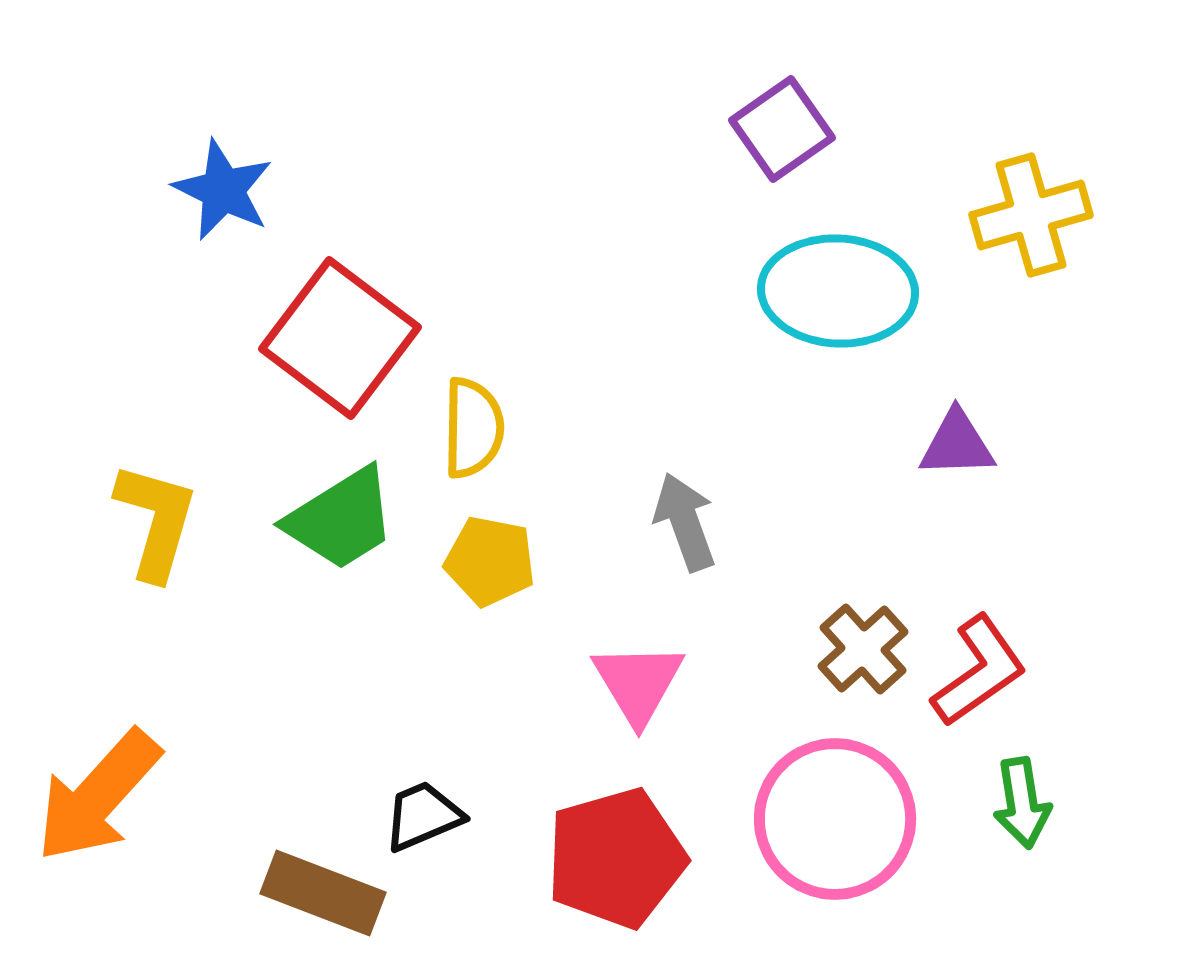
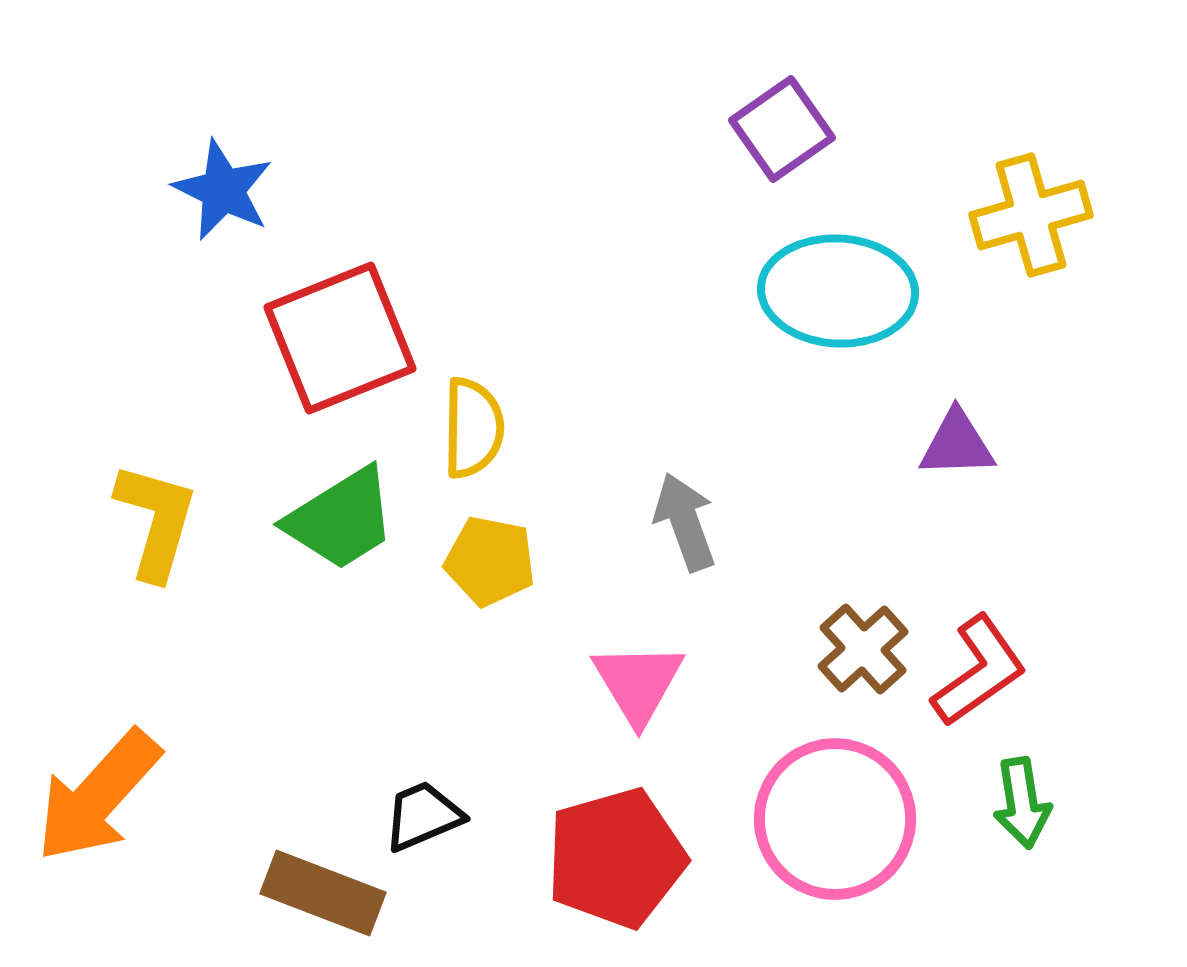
red square: rotated 31 degrees clockwise
